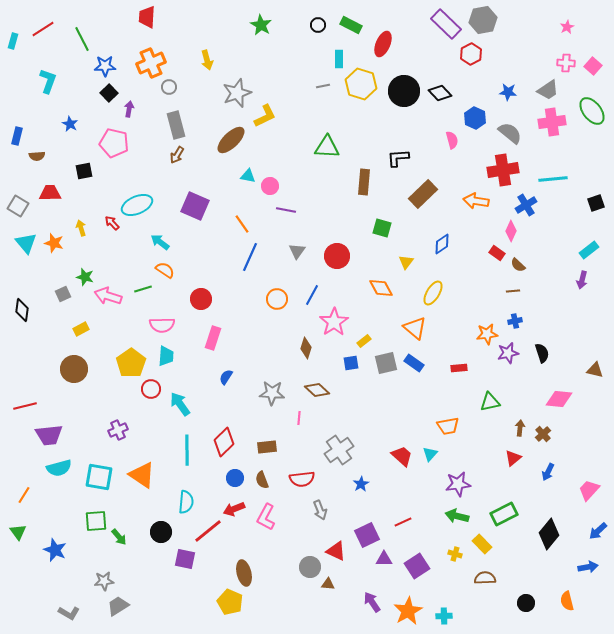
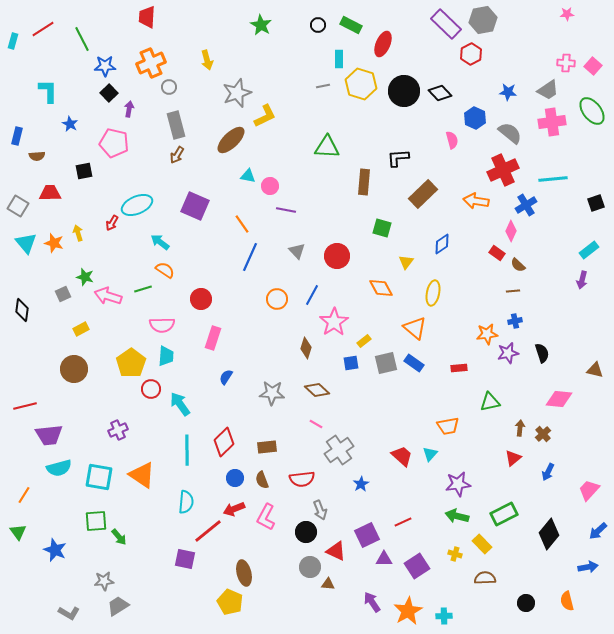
pink star at (567, 27): moved 13 px up; rotated 24 degrees clockwise
cyan L-shape at (48, 81): moved 10 px down; rotated 20 degrees counterclockwise
red cross at (503, 170): rotated 16 degrees counterclockwise
red arrow at (112, 223): rotated 105 degrees counterclockwise
yellow arrow at (81, 228): moved 3 px left, 5 px down
gray triangle at (297, 251): rotated 18 degrees counterclockwise
yellow ellipse at (433, 293): rotated 20 degrees counterclockwise
pink line at (299, 418): moved 17 px right, 6 px down; rotated 64 degrees counterclockwise
black circle at (161, 532): moved 145 px right
